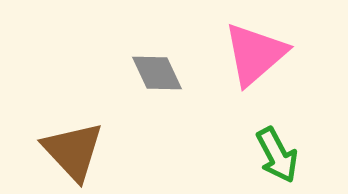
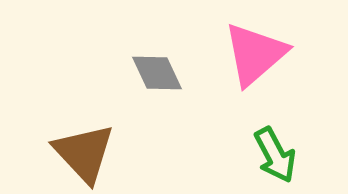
brown triangle: moved 11 px right, 2 px down
green arrow: moved 2 px left
